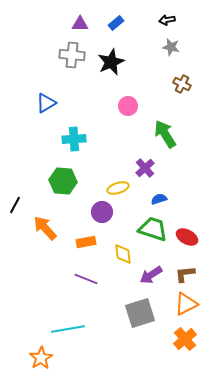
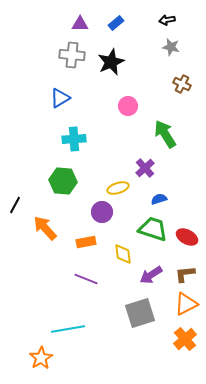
blue triangle: moved 14 px right, 5 px up
